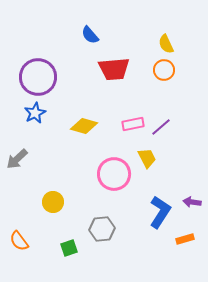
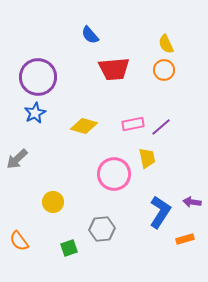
yellow trapezoid: rotated 15 degrees clockwise
